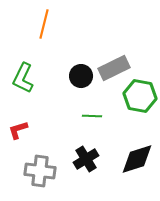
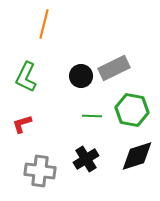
green L-shape: moved 3 px right, 1 px up
green hexagon: moved 8 px left, 14 px down
red L-shape: moved 4 px right, 6 px up
black diamond: moved 3 px up
